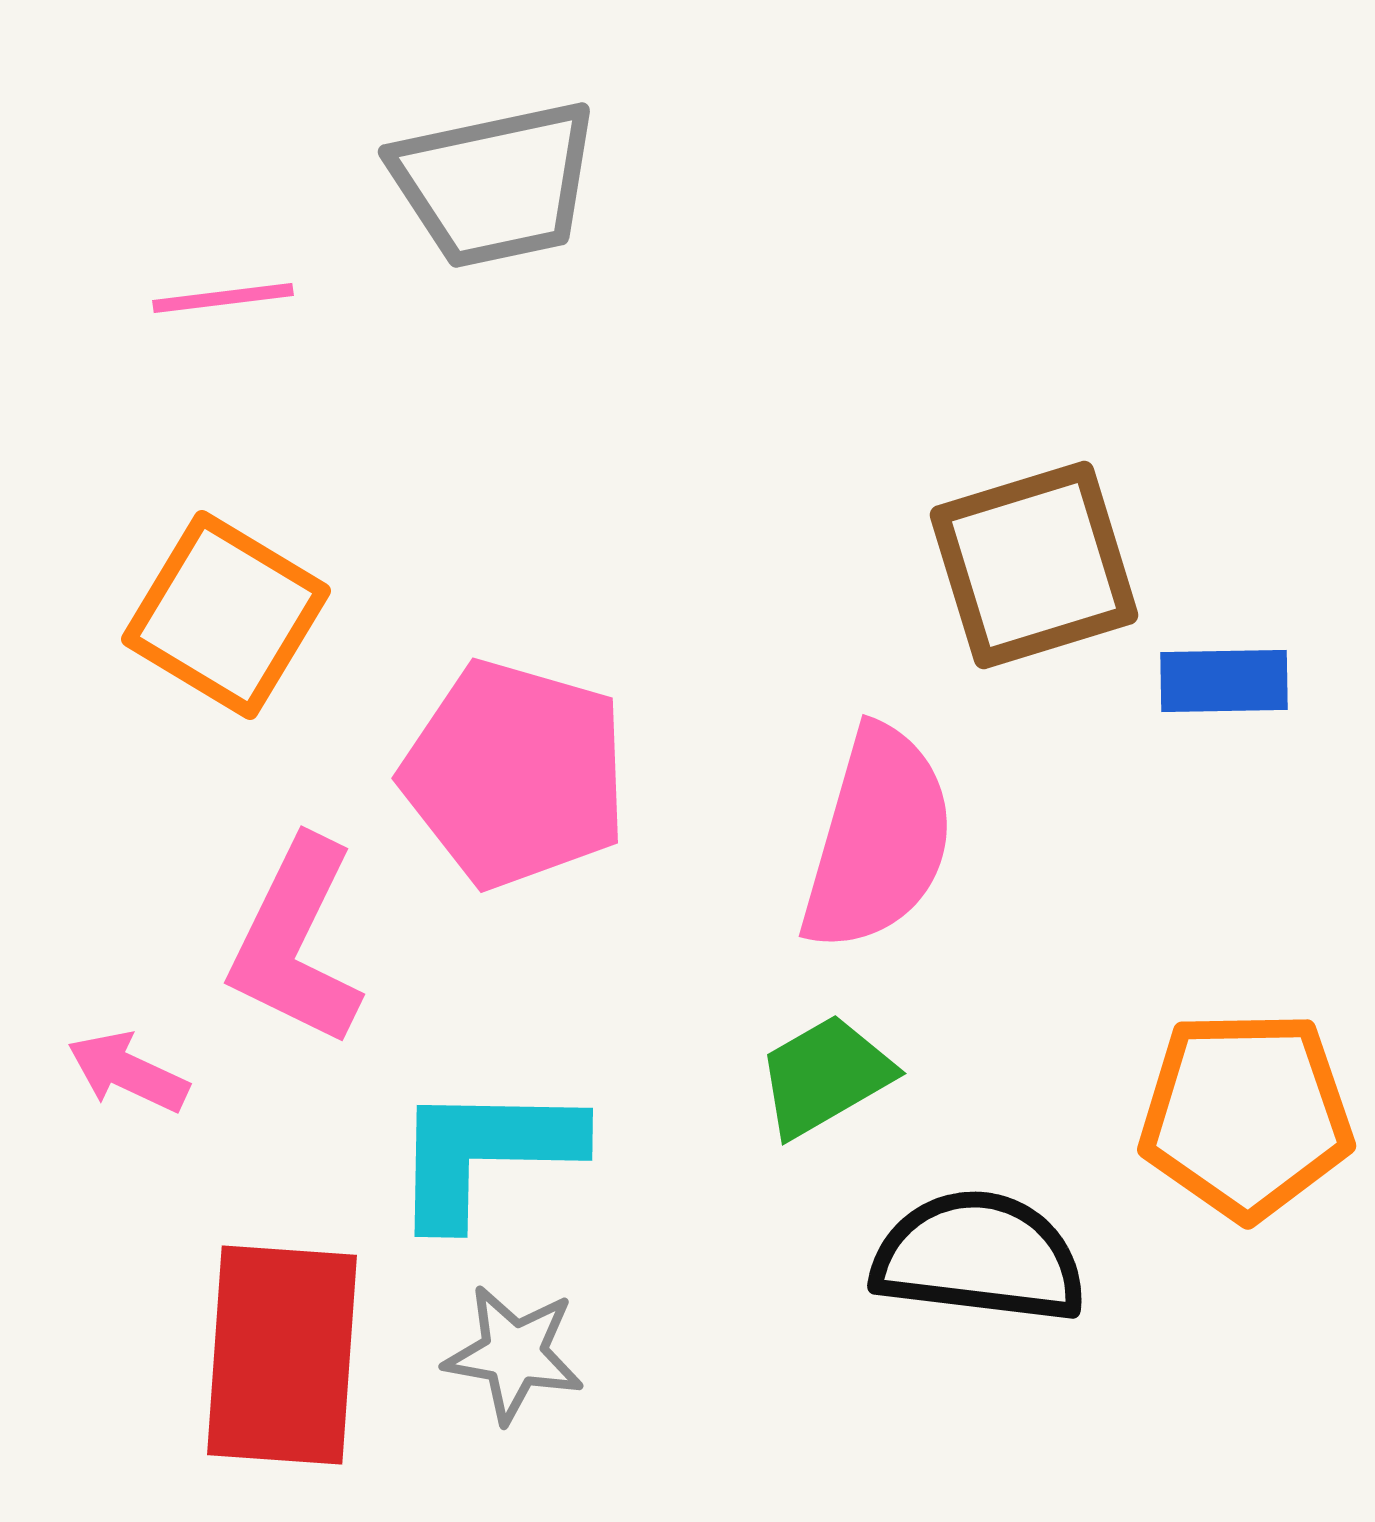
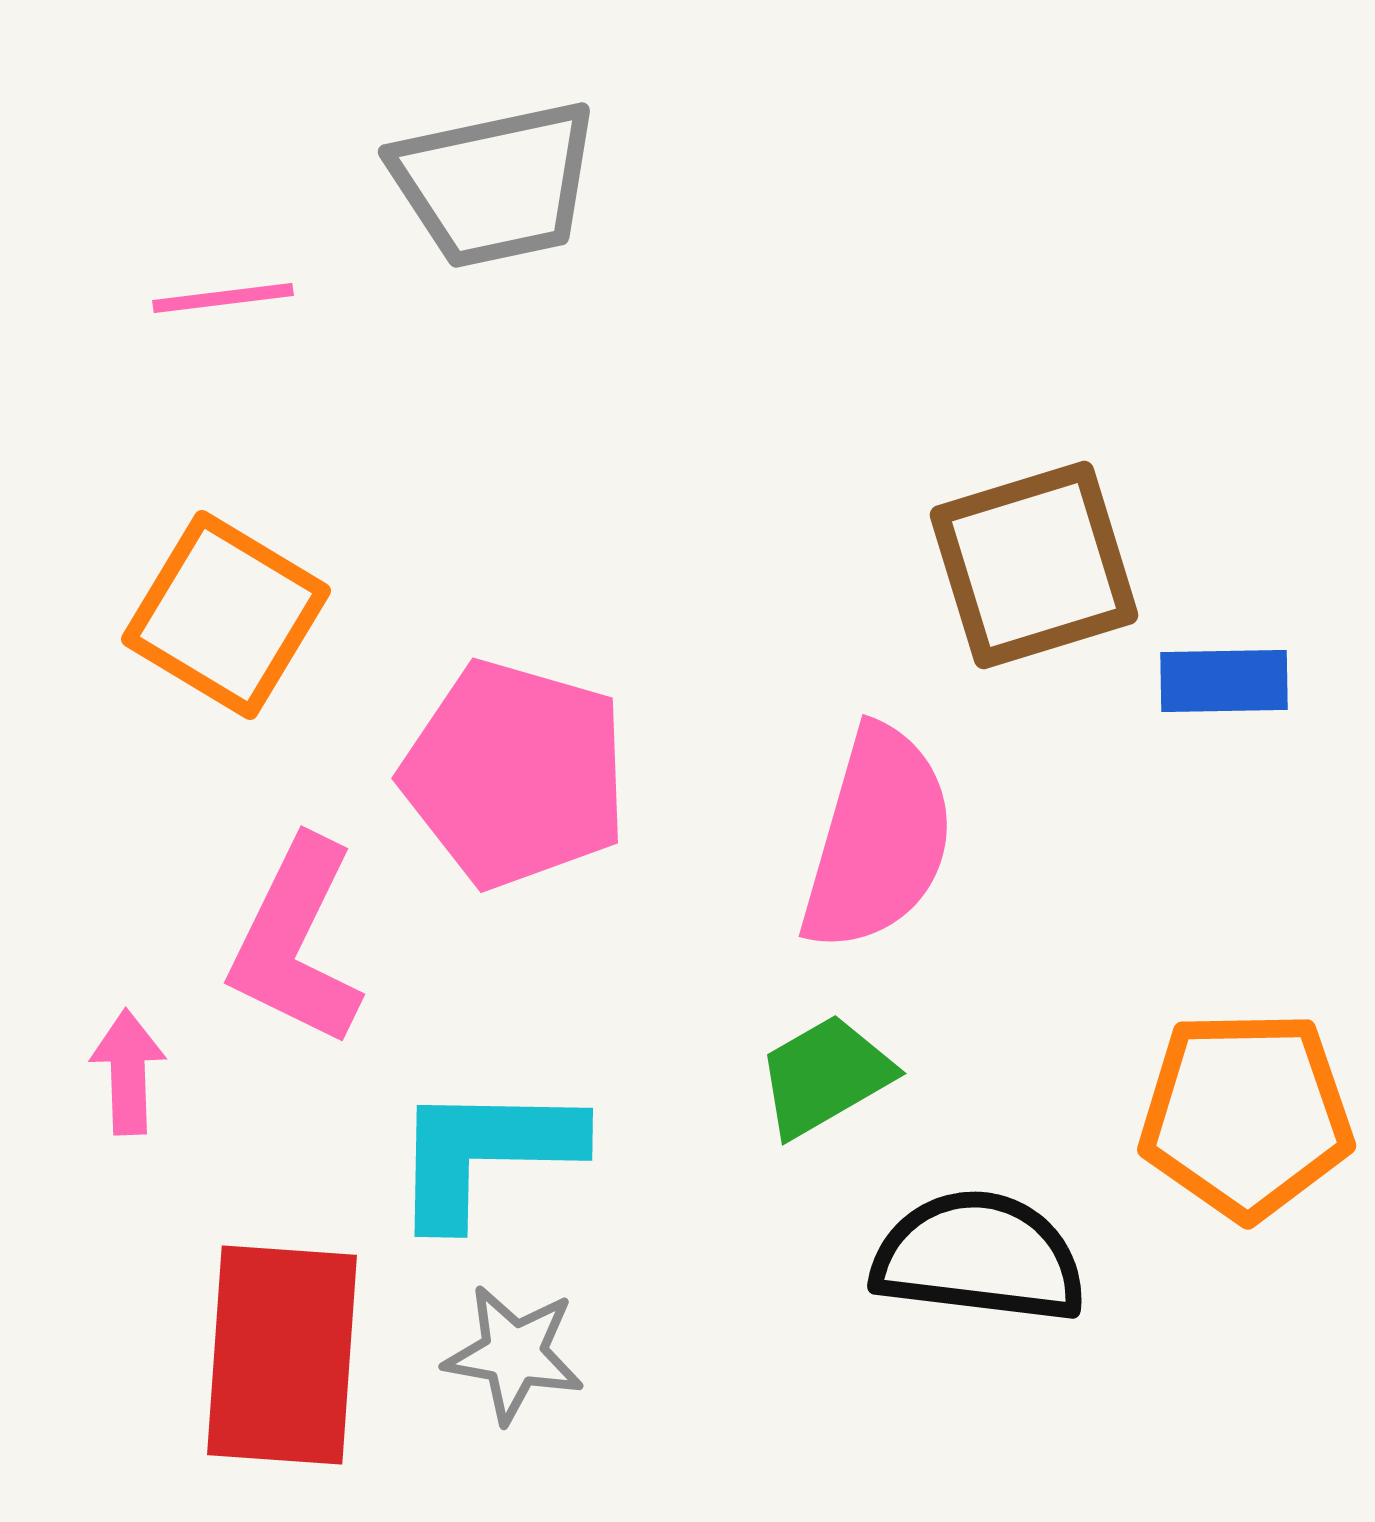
pink arrow: rotated 63 degrees clockwise
